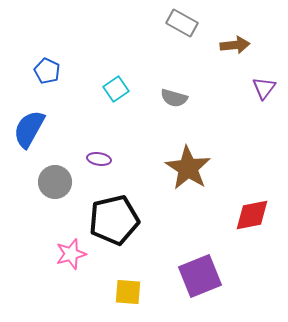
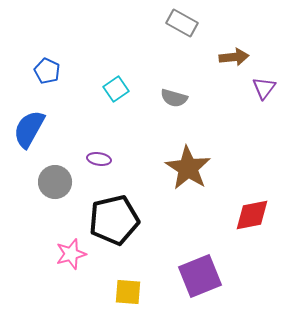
brown arrow: moved 1 px left, 12 px down
